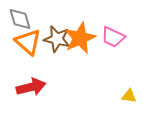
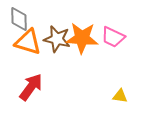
gray diamond: moved 1 px left; rotated 15 degrees clockwise
orange star: moved 2 px right; rotated 28 degrees clockwise
orange triangle: rotated 24 degrees counterclockwise
red arrow: rotated 40 degrees counterclockwise
yellow triangle: moved 9 px left
